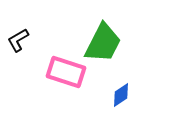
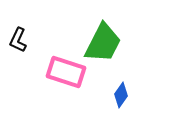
black L-shape: rotated 35 degrees counterclockwise
blue diamond: rotated 20 degrees counterclockwise
